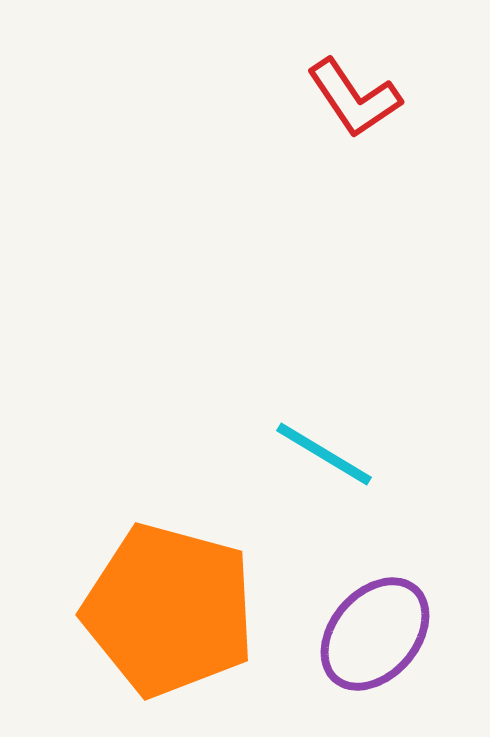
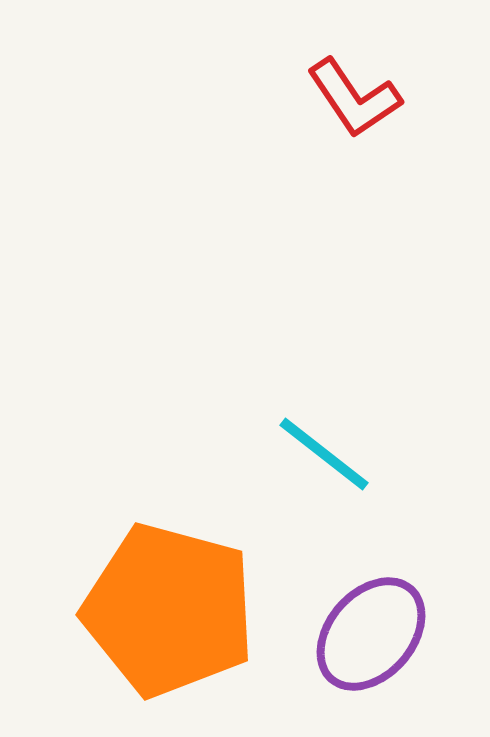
cyan line: rotated 7 degrees clockwise
purple ellipse: moved 4 px left
